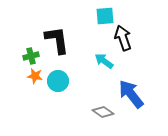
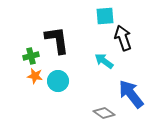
gray diamond: moved 1 px right, 1 px down
